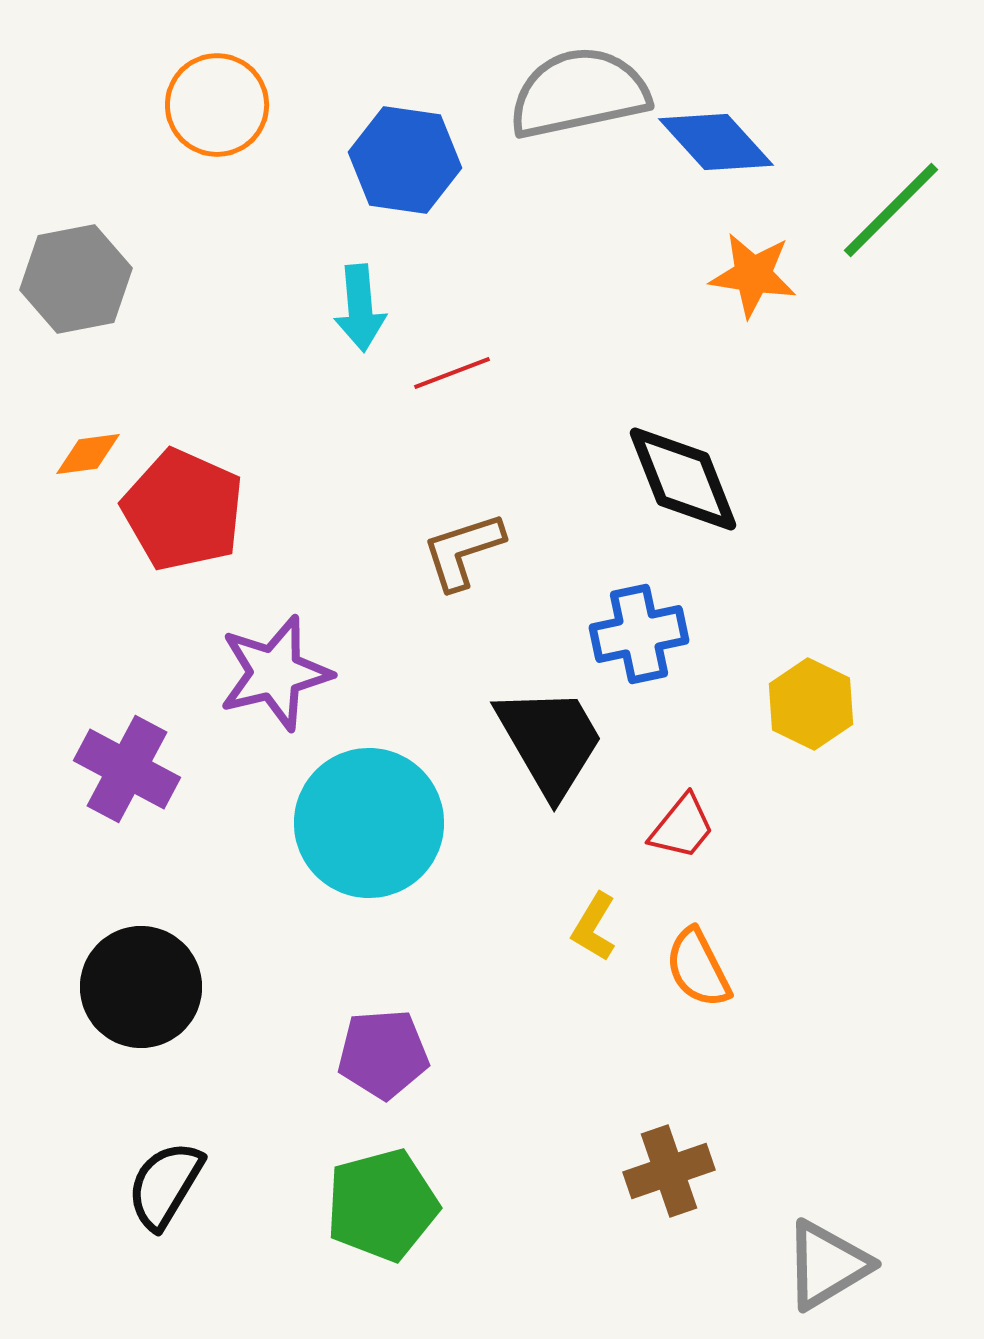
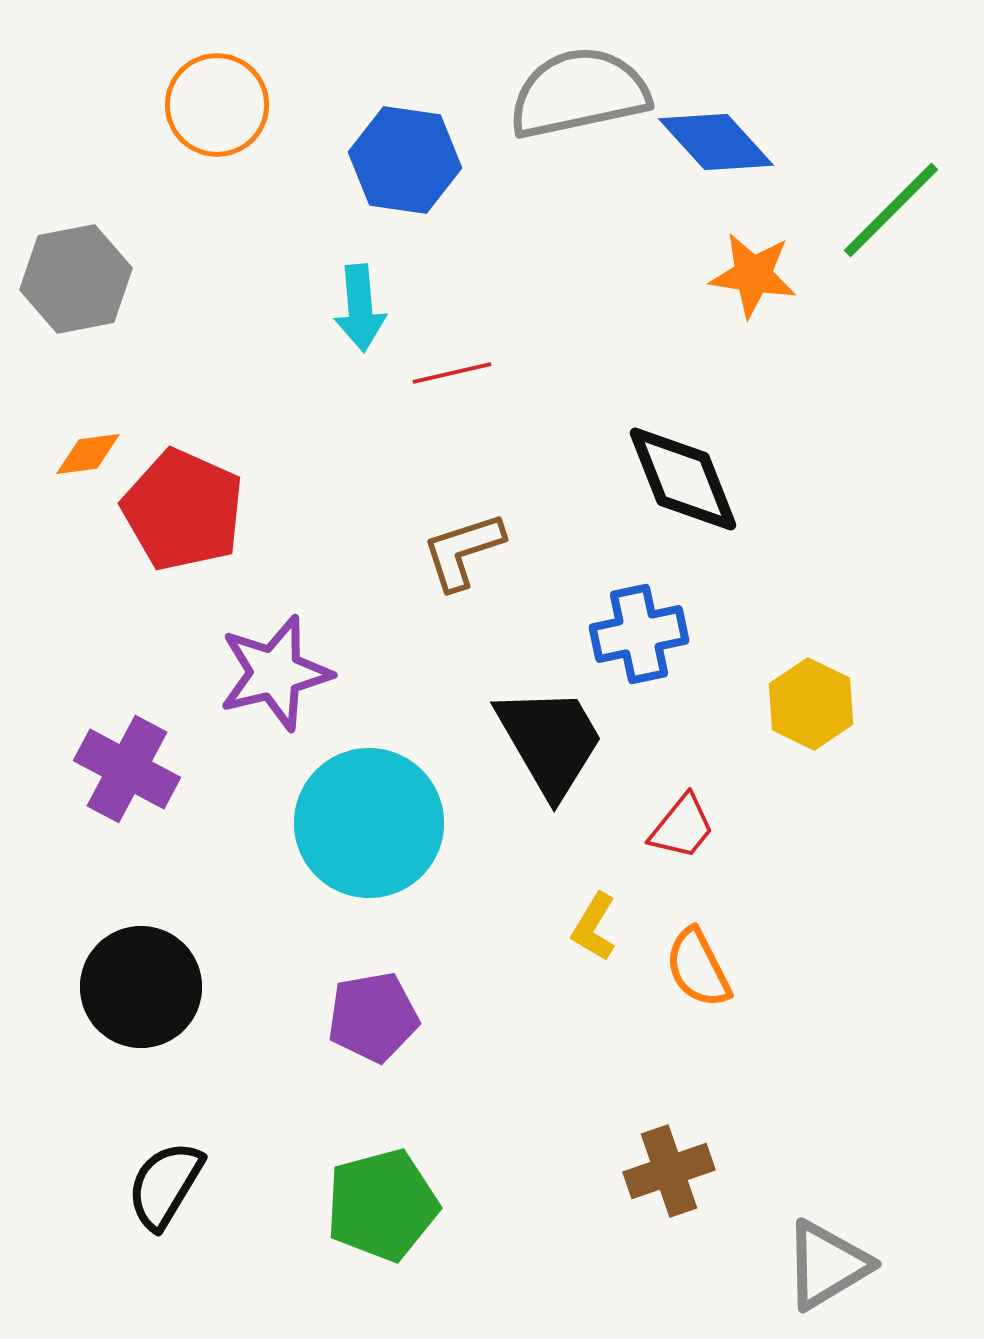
red line: rotated 8 degrees clockwise
purple pentagon: moved 10 px left, 37 px up; rotated 6 degrees counterclockwise
